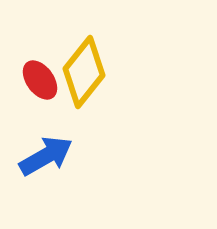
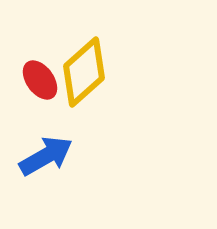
yellow diamond: rotated 10 degrees clockwise
